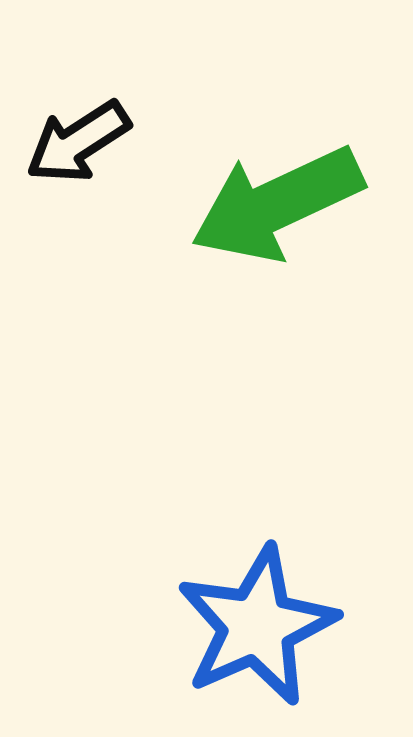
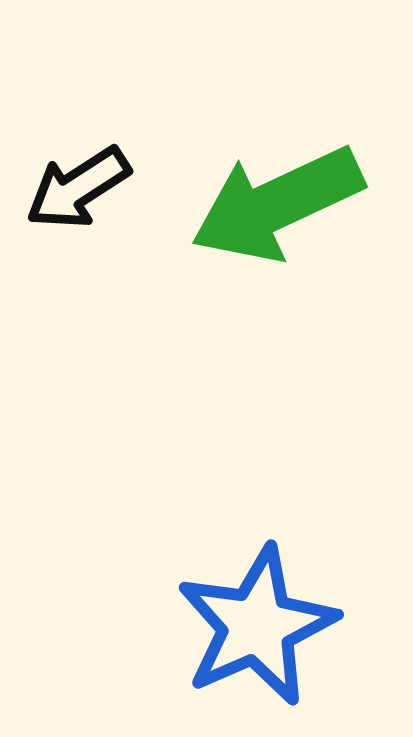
black arrow: moved 46 px down
